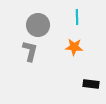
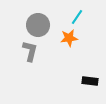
cyan line: rotated 35 degrees clockwise
orange star: moved 5 px left, 9 px up; rotated 12 degrees counterclockwise
black rectangle: moved 1 px left, 3 px up
